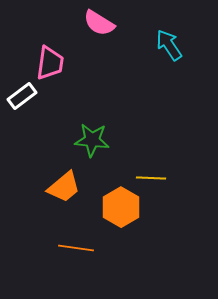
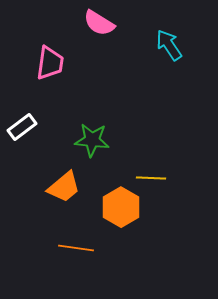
white rectangle: moved 31 px down
